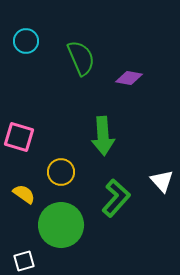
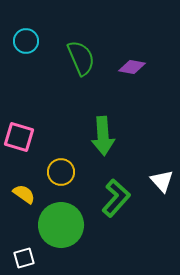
purple diamond: moved 3 px right, 11 px up
white square: moved 3 px up
